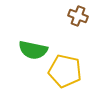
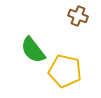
green semicircle: rotated 40 degrees clockwise
